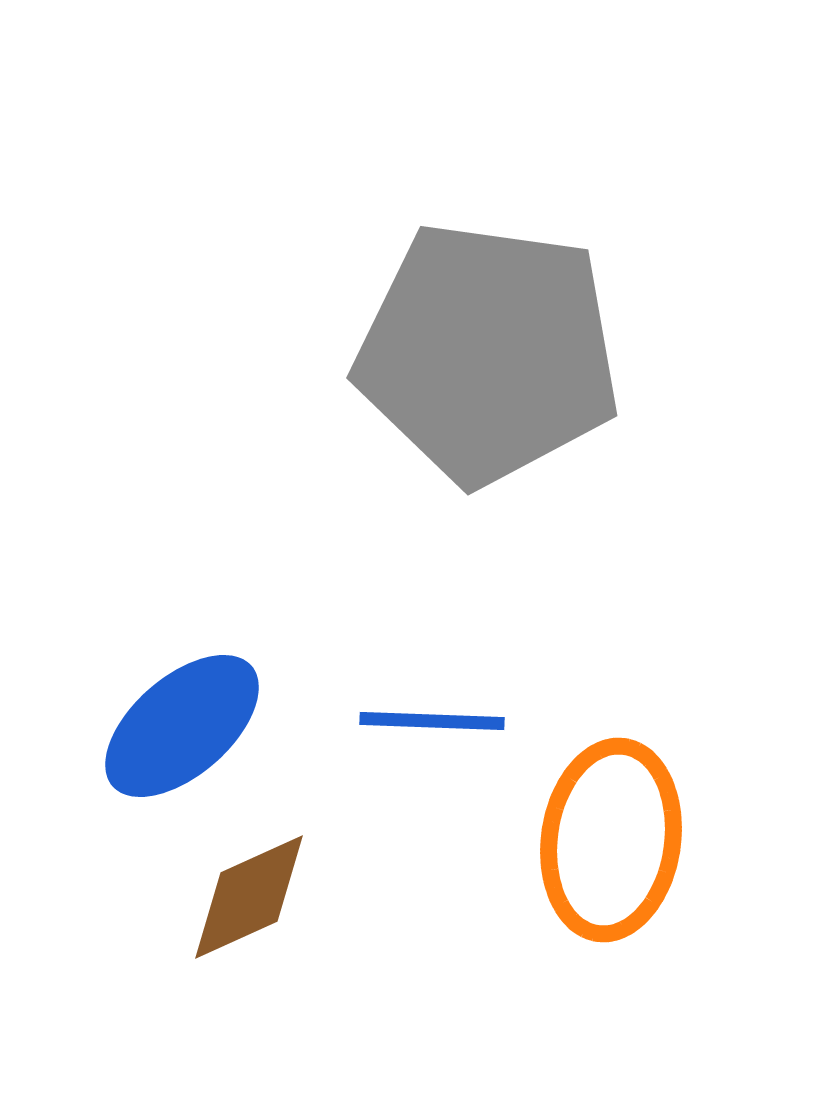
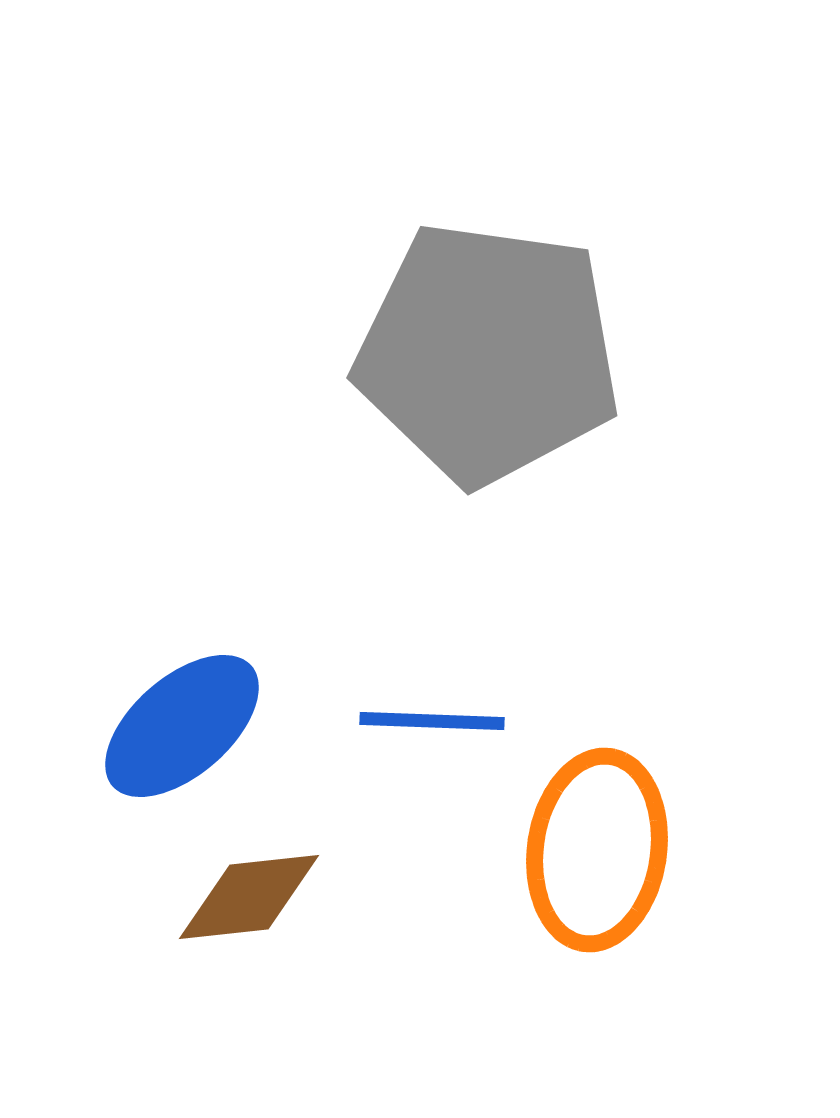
orange ellipse: moved 14 px left, 10 px down
brown diamond: rotated 18 degrees clockwise
